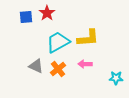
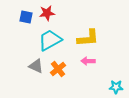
red star: rotated 28 degrees clockwise
blue square: rotated 16 degrees clockwise
cyan trapezoid: moved 8 px left, 2 px up
pink arrow: moved 3 px right, 3 px up
cyan star: moved 9 px down
